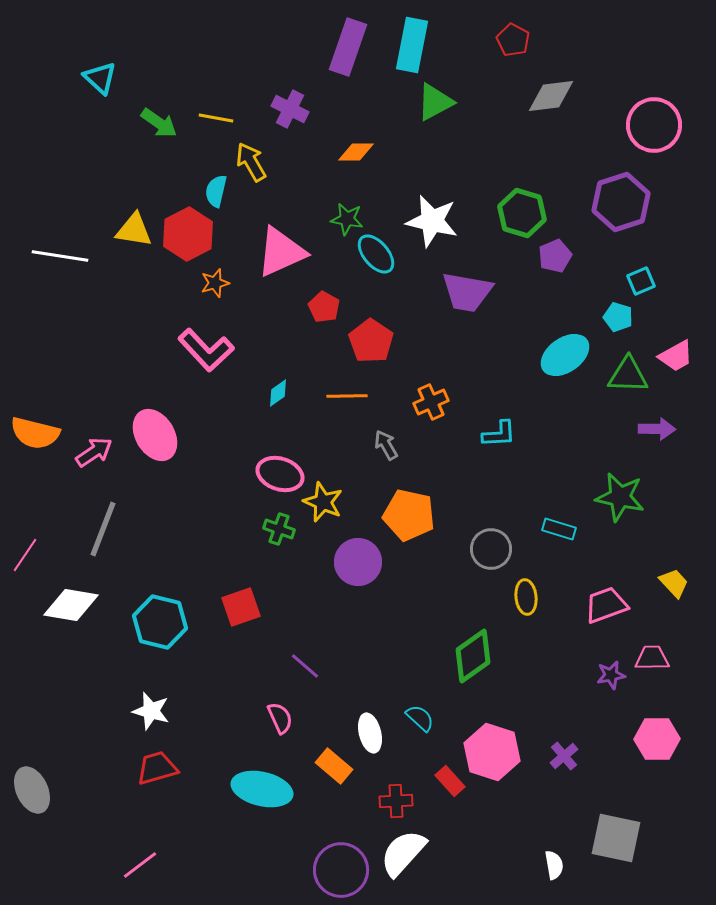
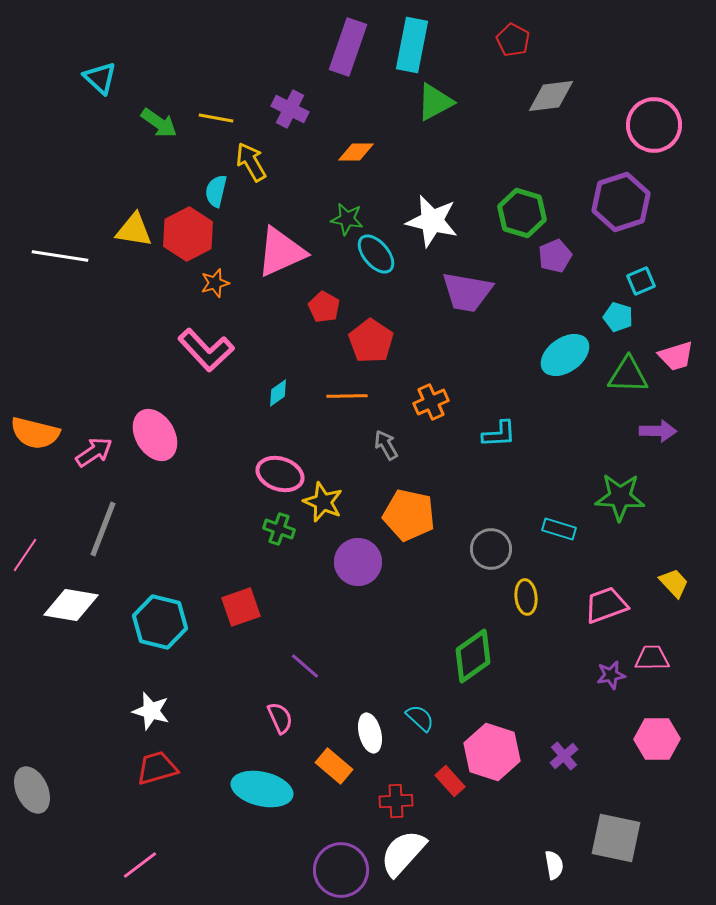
pink trapezoid at (676, 356): rotated 12 degrees clockwise
purple arrow at (657, 429): moved 1 px right, 2 px down
green star at (620, 497): rotated 9 degrees counterclockwise
